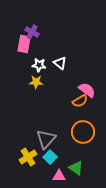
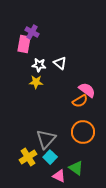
pink triangle: rotated 24 degrees clockwise
